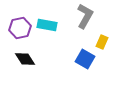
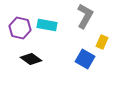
purple hexagon: rotated 25 degrees clockwise
black diamond: moved 6 px right; rotated 20 degrees counterclockwise
